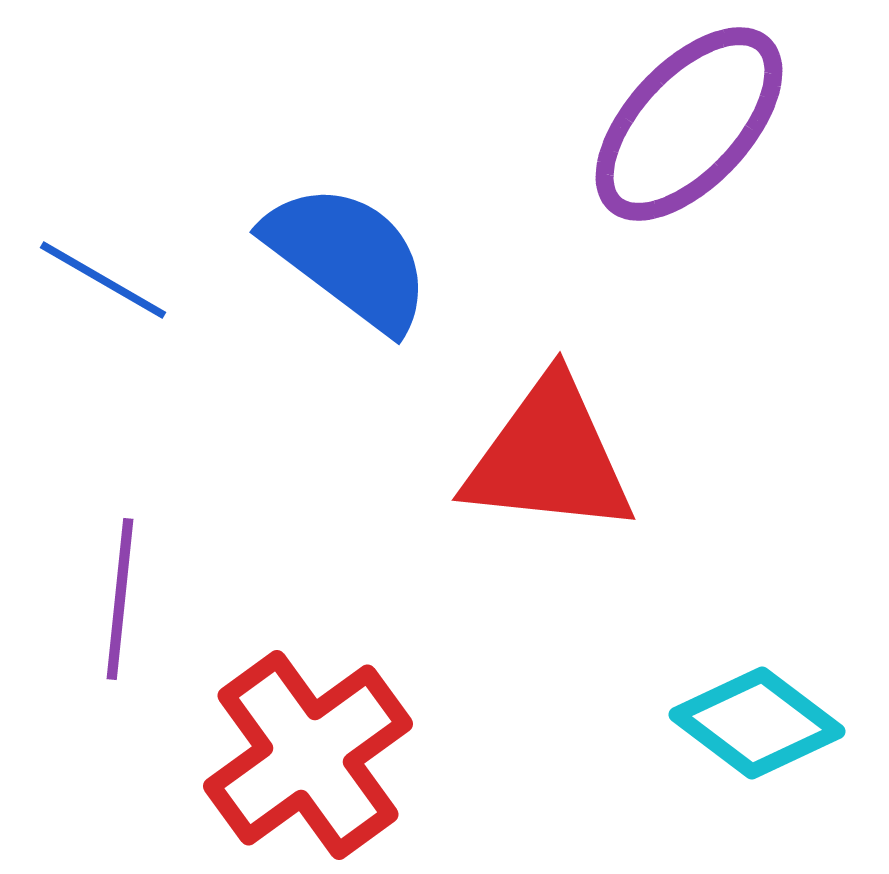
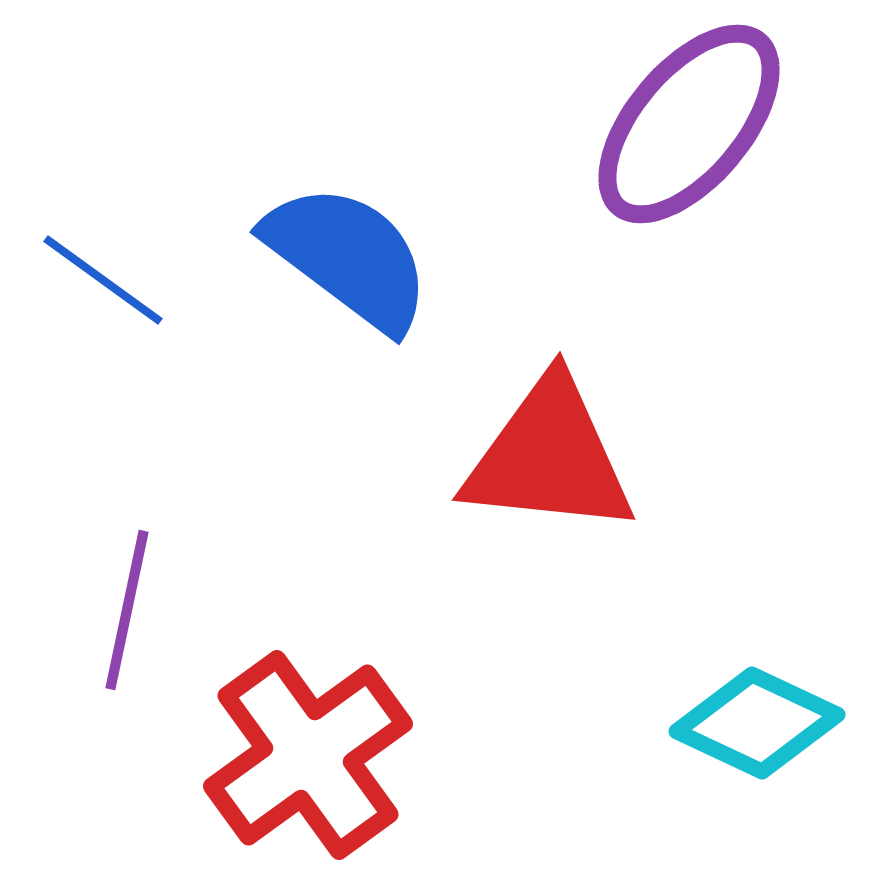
purple ellipse: rotated 3 degrees counterclockwise
blue line: rotated 6 degrees clockwise
purple line: moved 7 px right, 11 px down; rotated 6 degrees clockwise
cyan diamond: rotated 12 degrees counterclockwise
